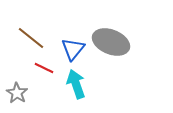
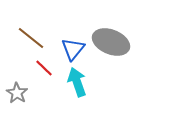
red line: rotated 18 degrees clockwise
cyan arrow: moved 1 px right, 2 px up
